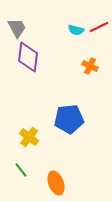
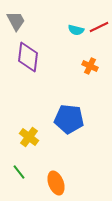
gray trapezoid: moved 1 px left, 7 px up
blue pentagon: rotated 12 degrees clockwise
green line: moved 2 px left, 2 px down
